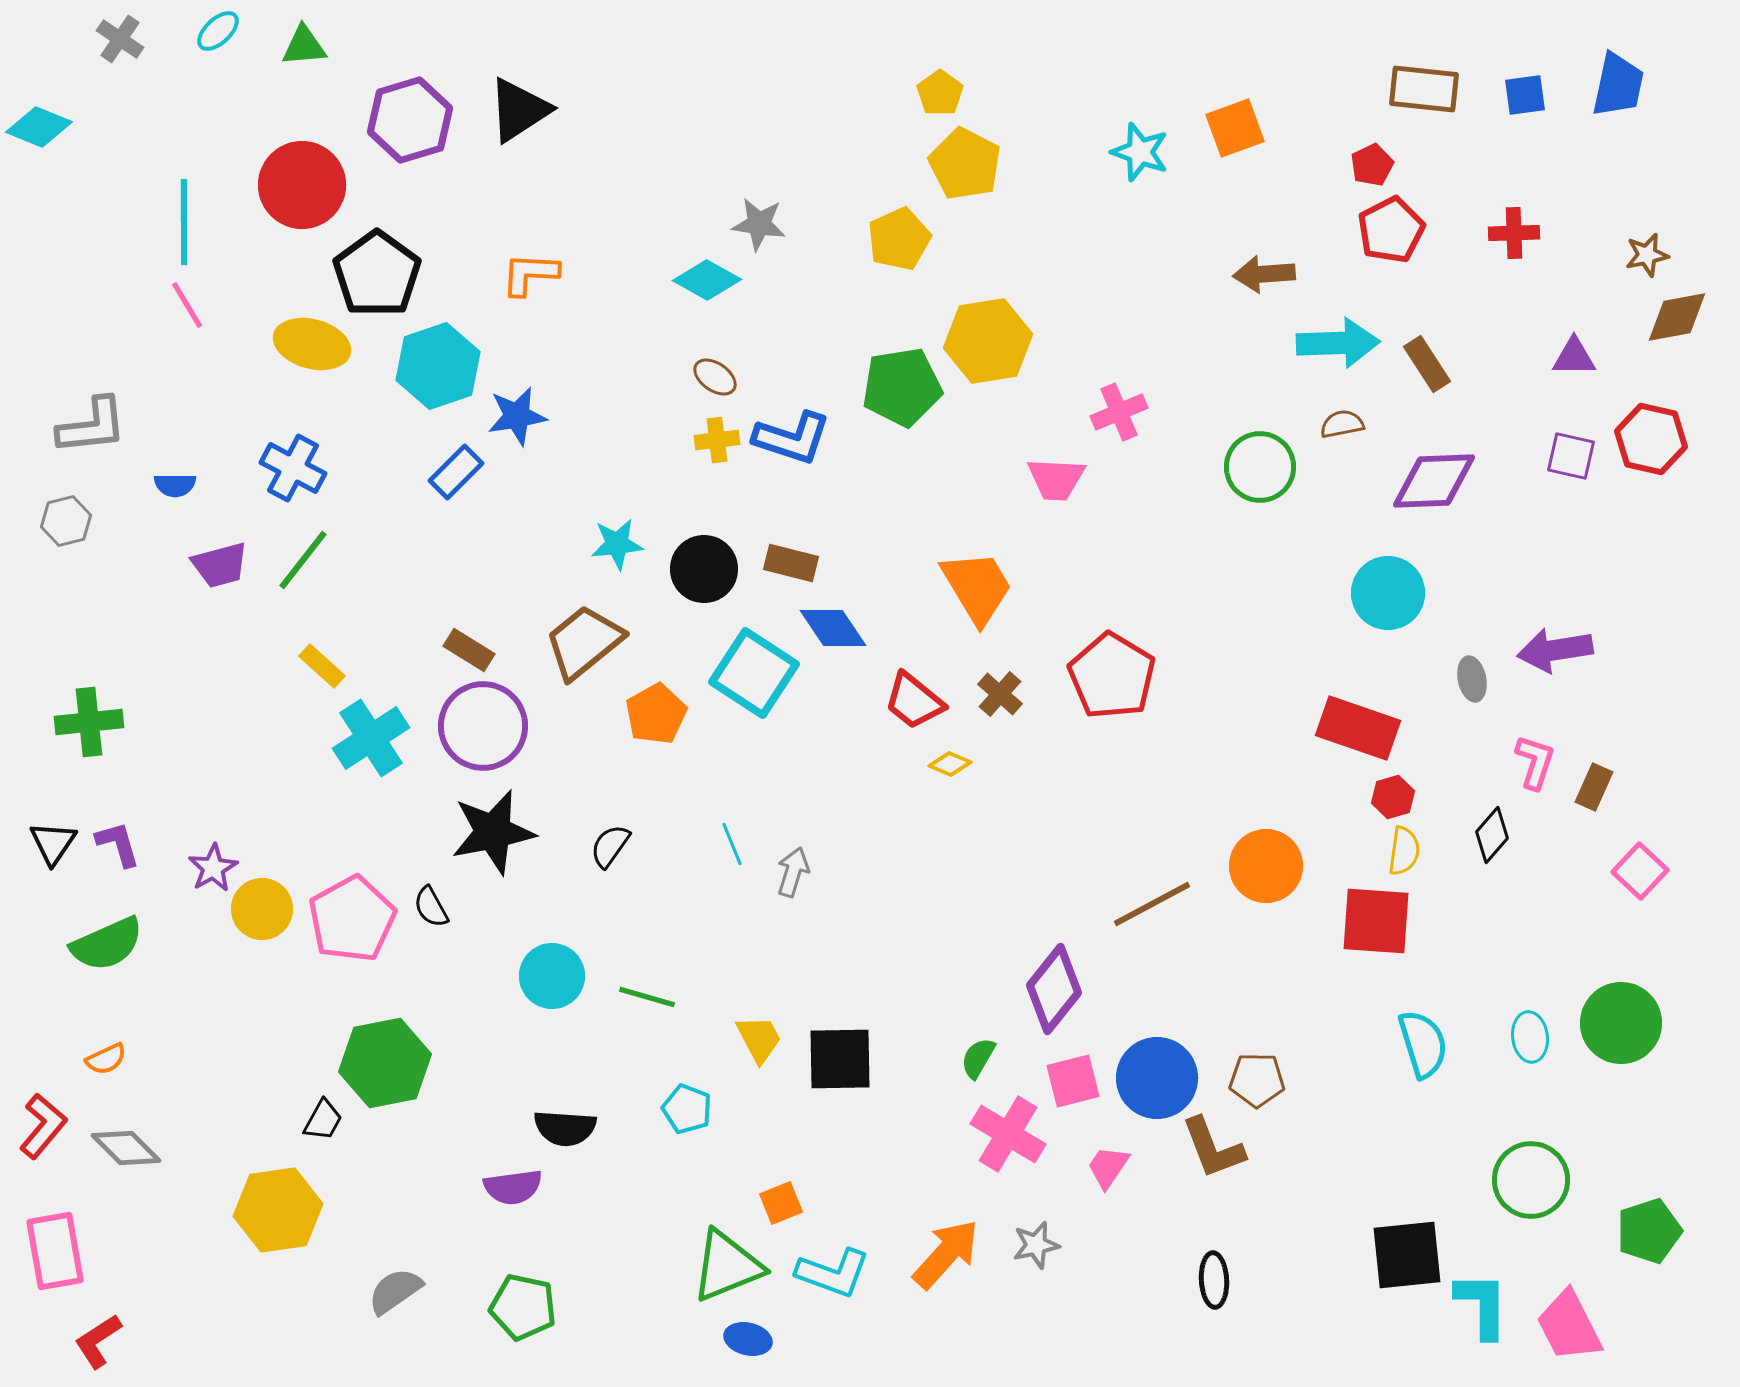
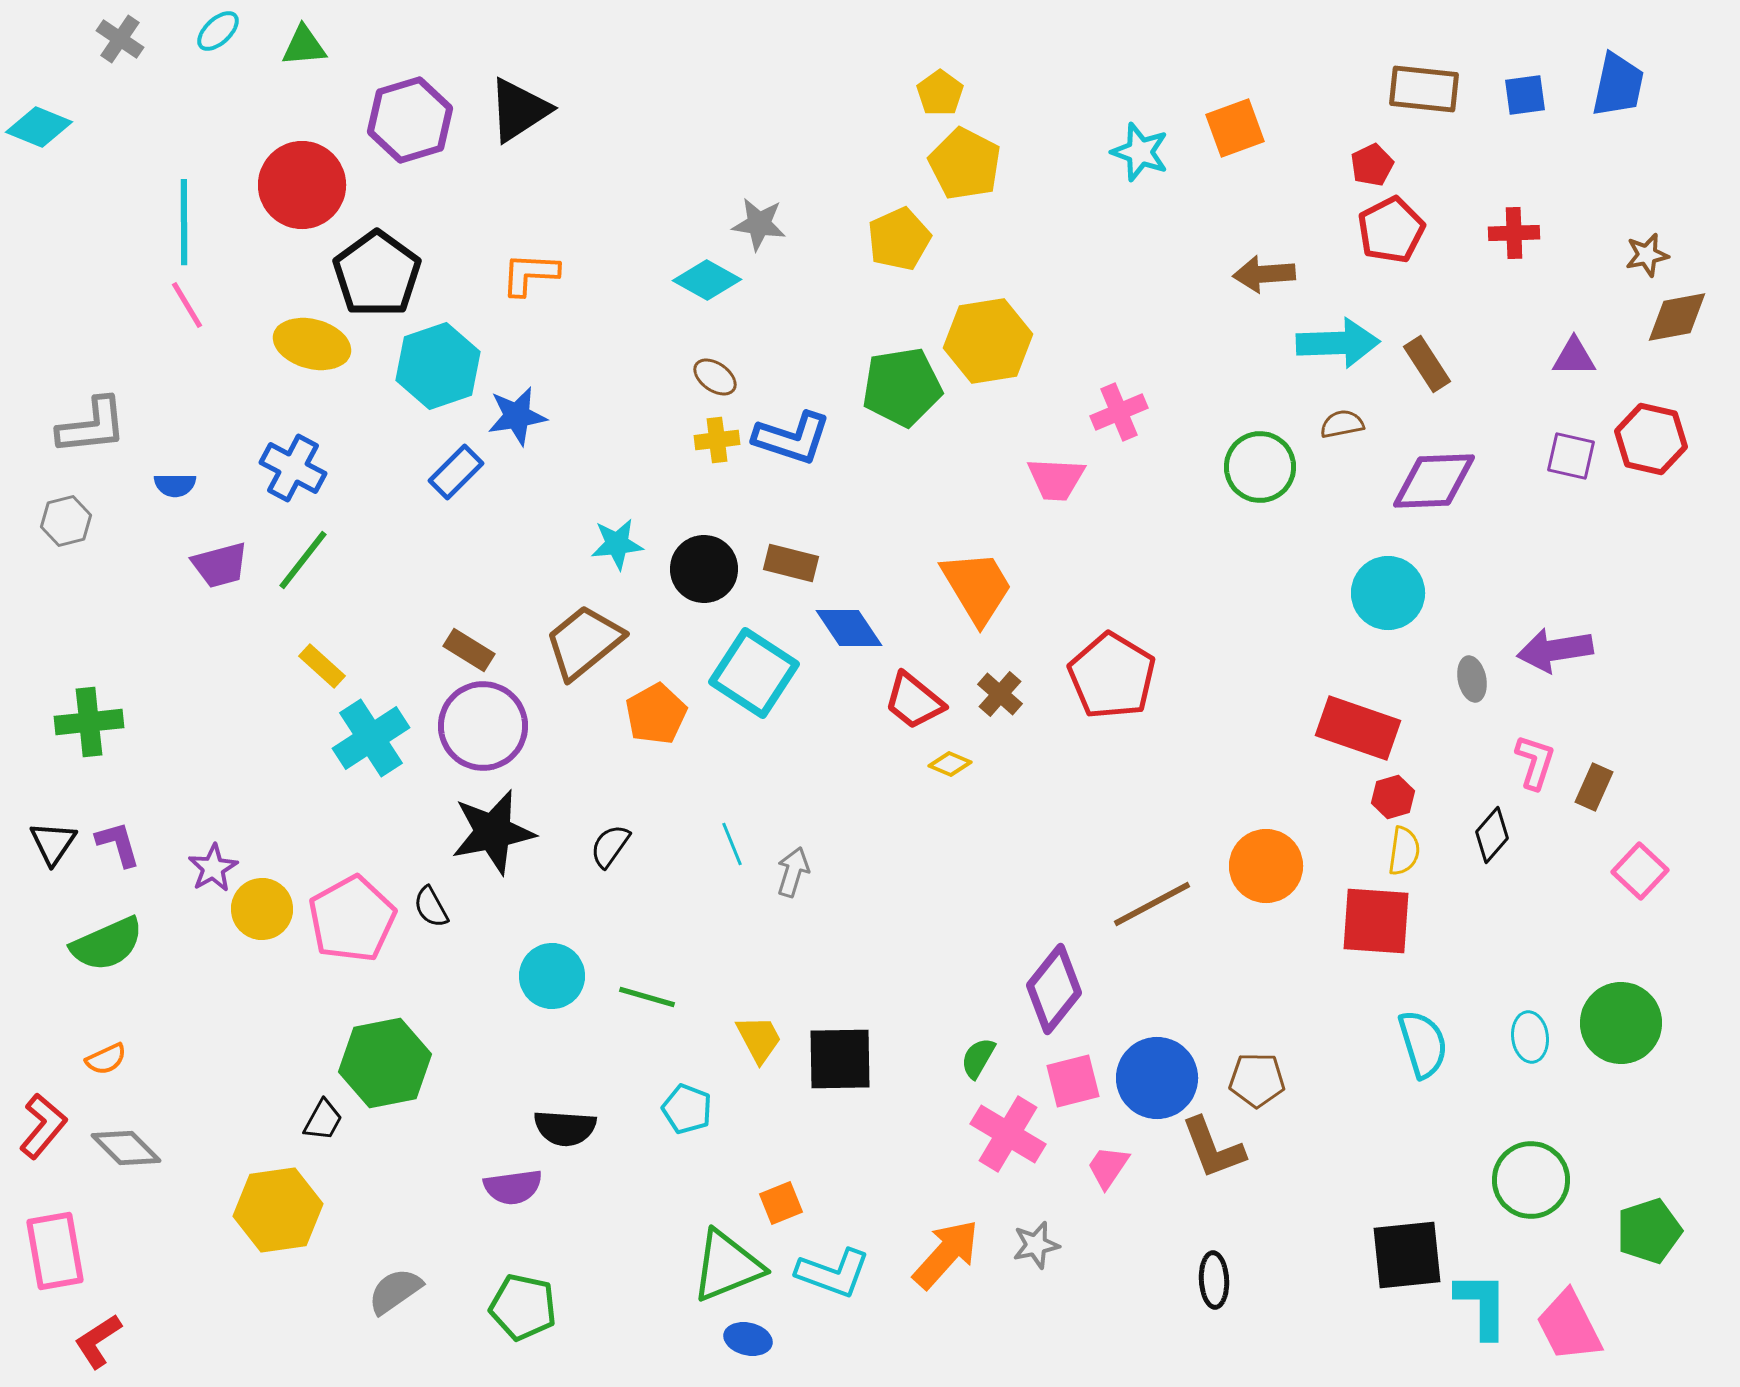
blue diamond at (833, 628): moved 16 px right
